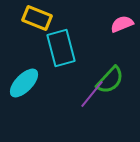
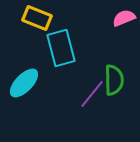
pink semicircle: moved 2 px right, 6 px up
green semicircle: moved 4 px right; rotated 44 degrees counterclockwise
